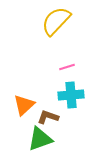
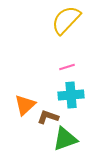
yellow semicircle: moved 10 px right, 1 px up
orange triangle: moved 1 px right
green triangle: moved 25 px right
